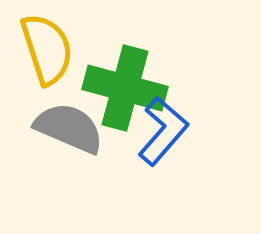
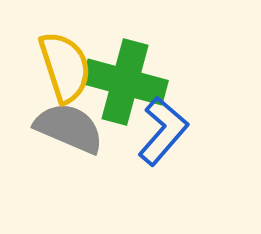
yellow semicircle: moved 18 px right, 18 px down
green cross: moved 6 px up
